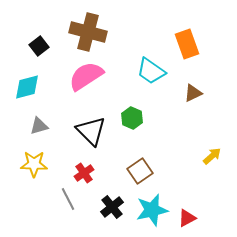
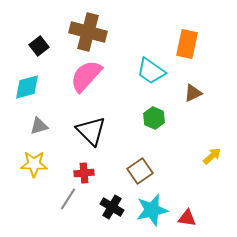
orange rectangle: rotated 32 degrees clockwise
pink semicircle: rotated 15 degrees counterclockwise
green hexagon: moved 22 px right
red cross: rotated 30 degrees clockwise
gray line: rotated 60 degrees clockwise
black cross: rotated 20 degrees counterclockwise
red triangle: rotated 36 degrees clockwise
